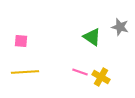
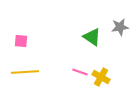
gray star: rotated 24 degrees counterclockwise
